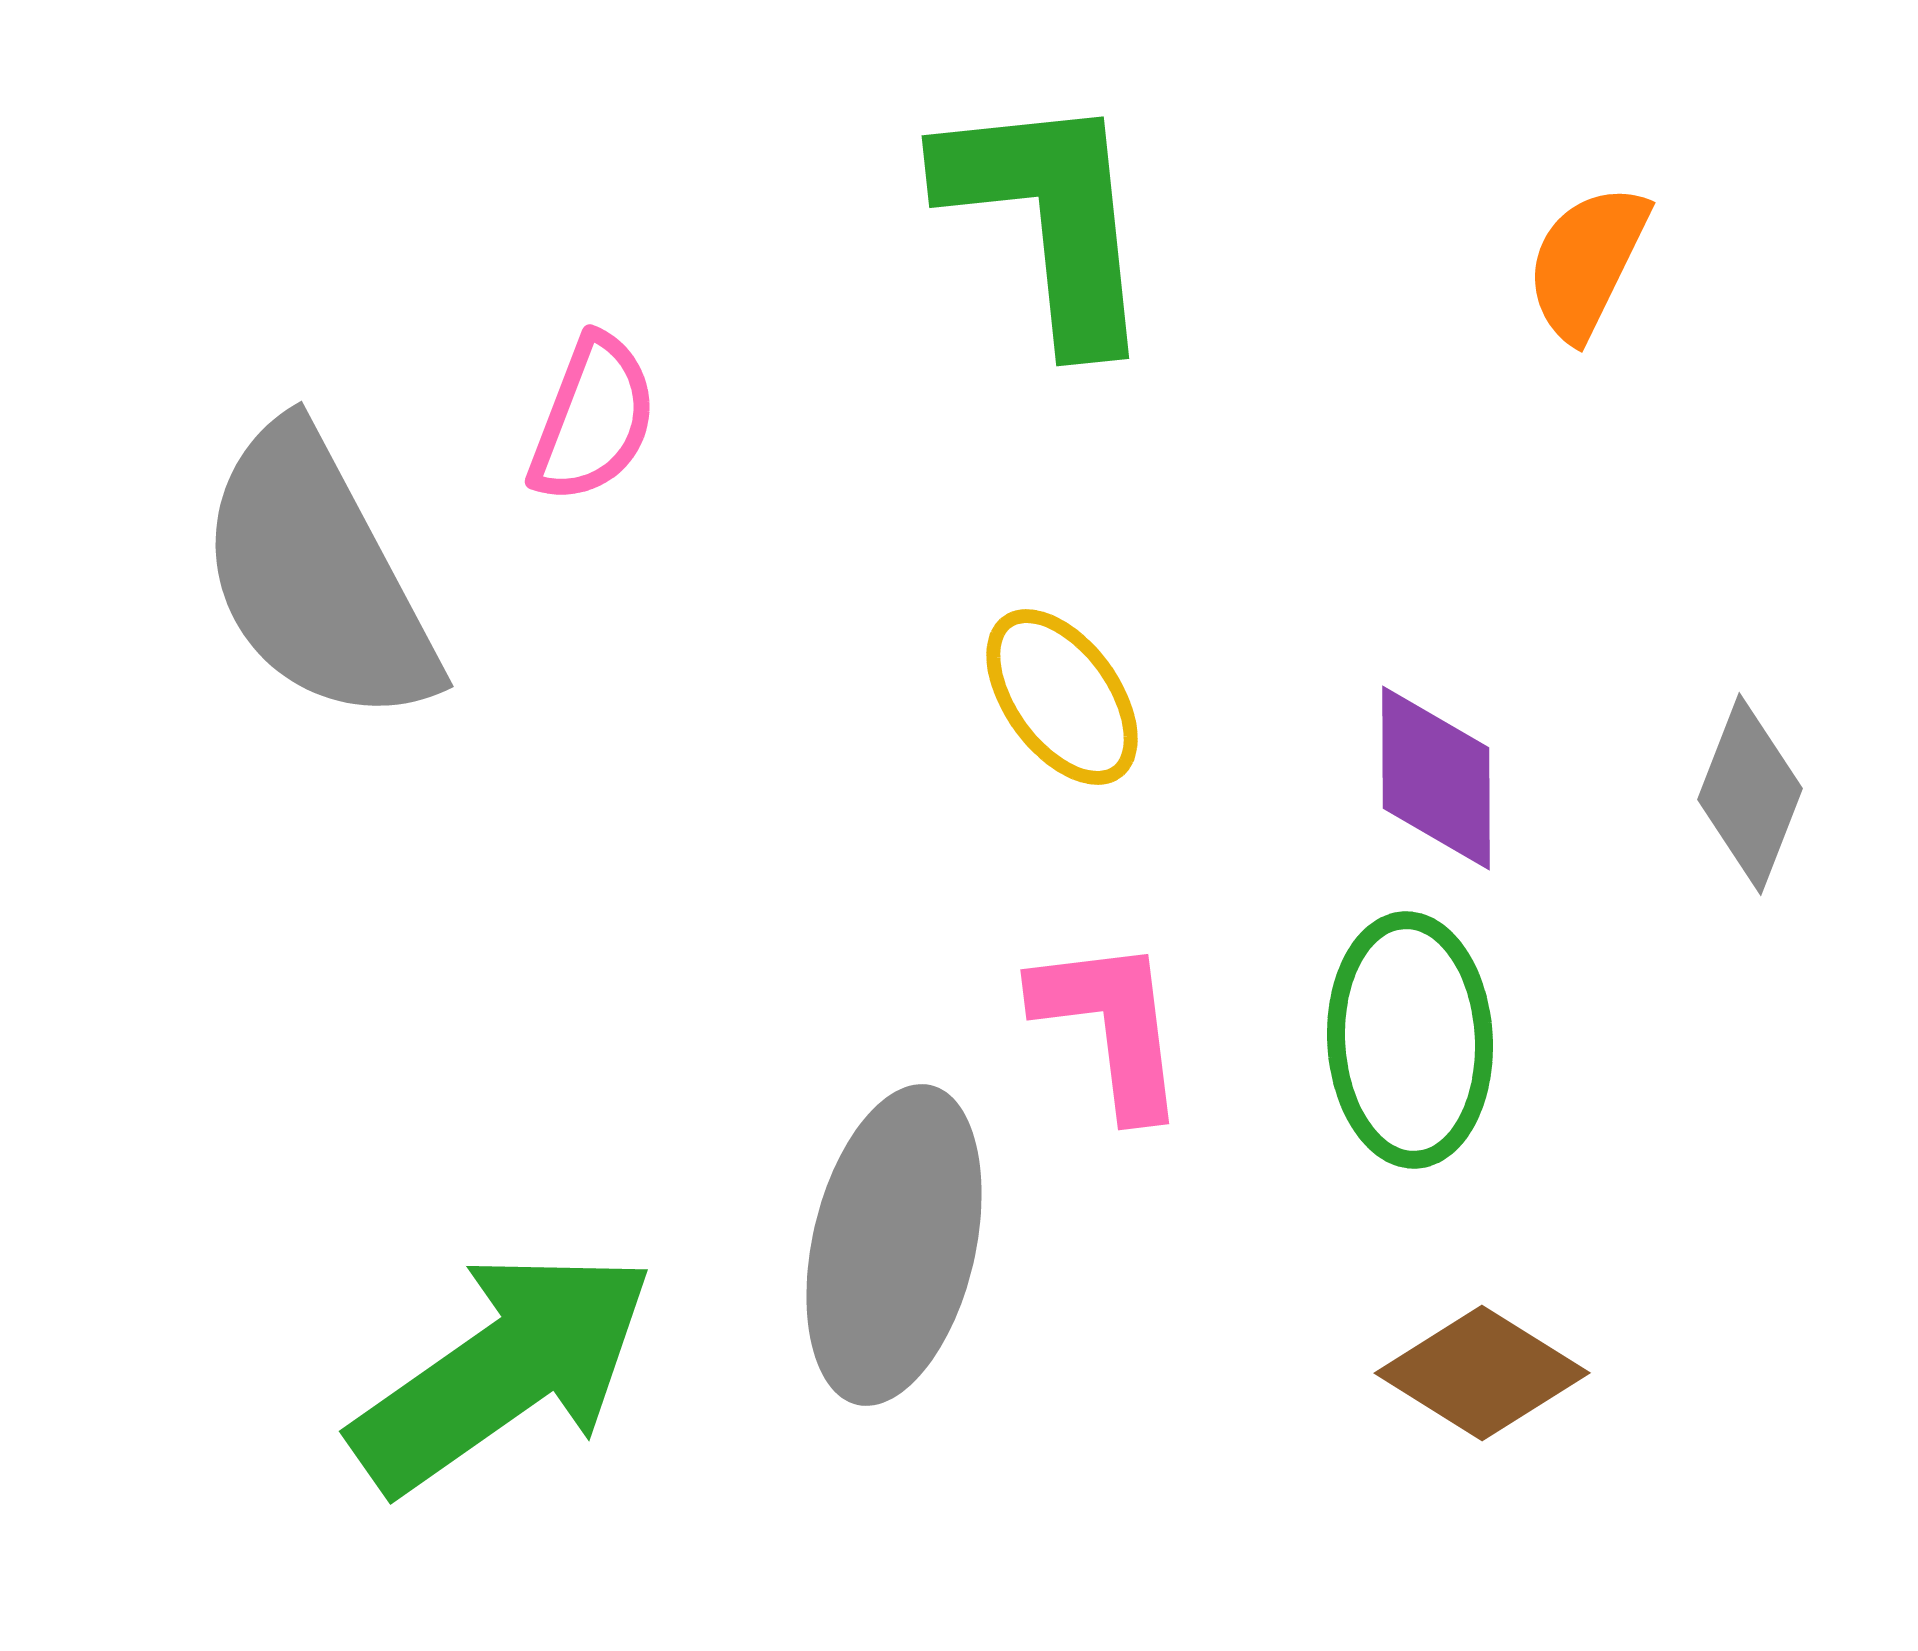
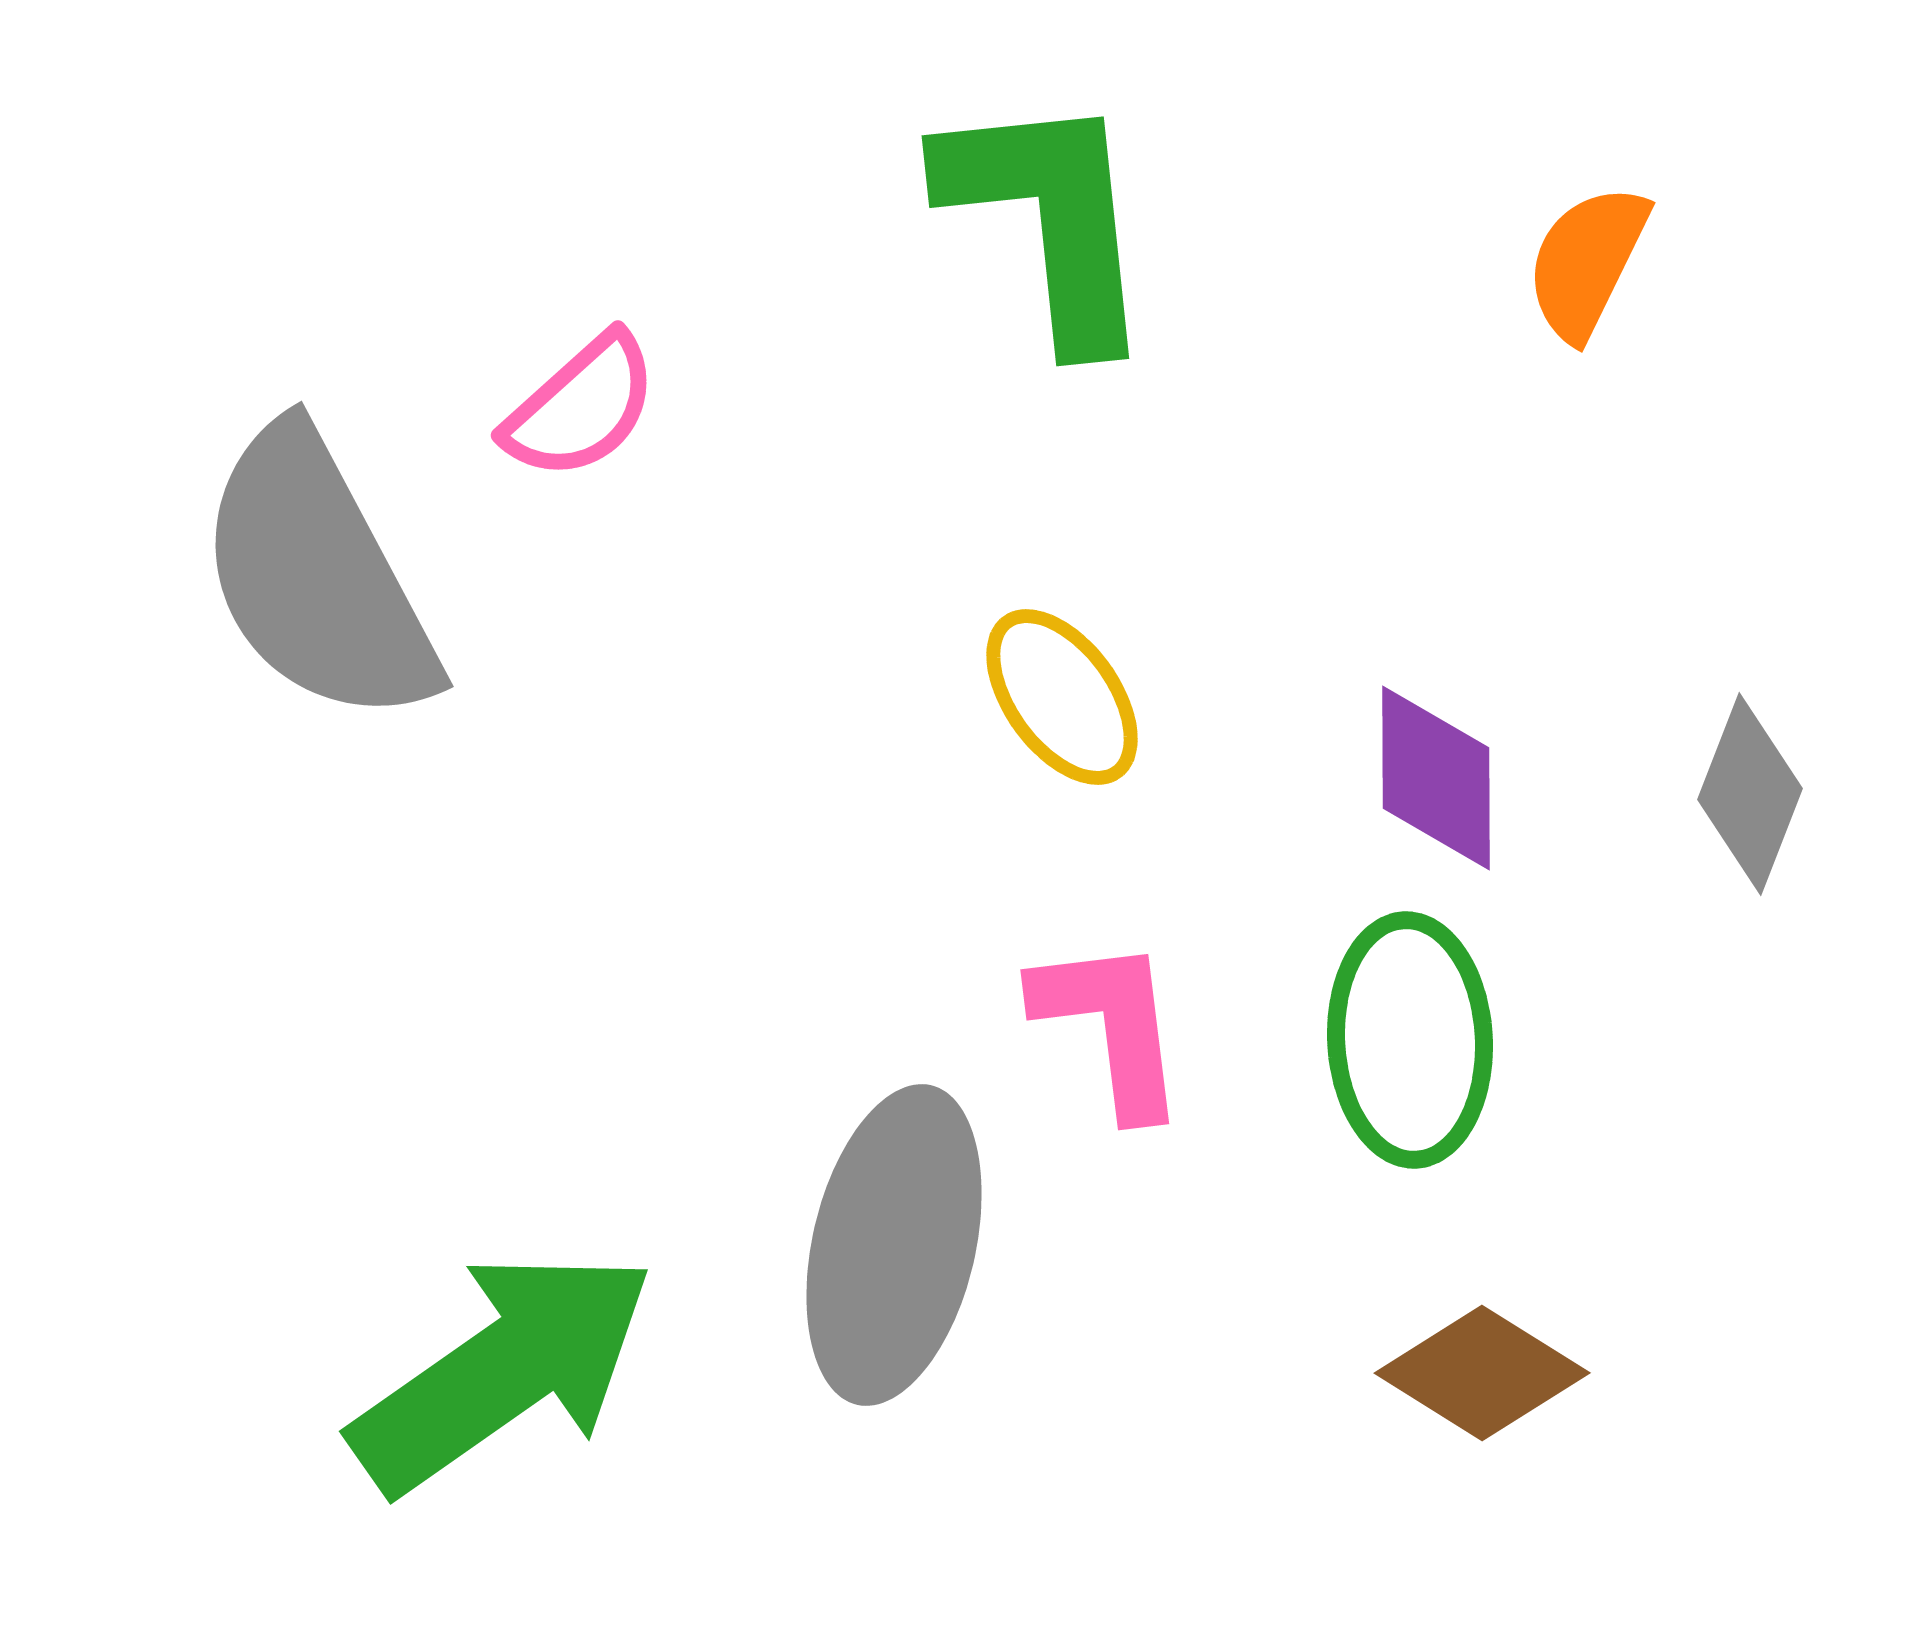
pink semicircle: moved 12 px left, 12 px up; rotated 27 degrees clockwise
